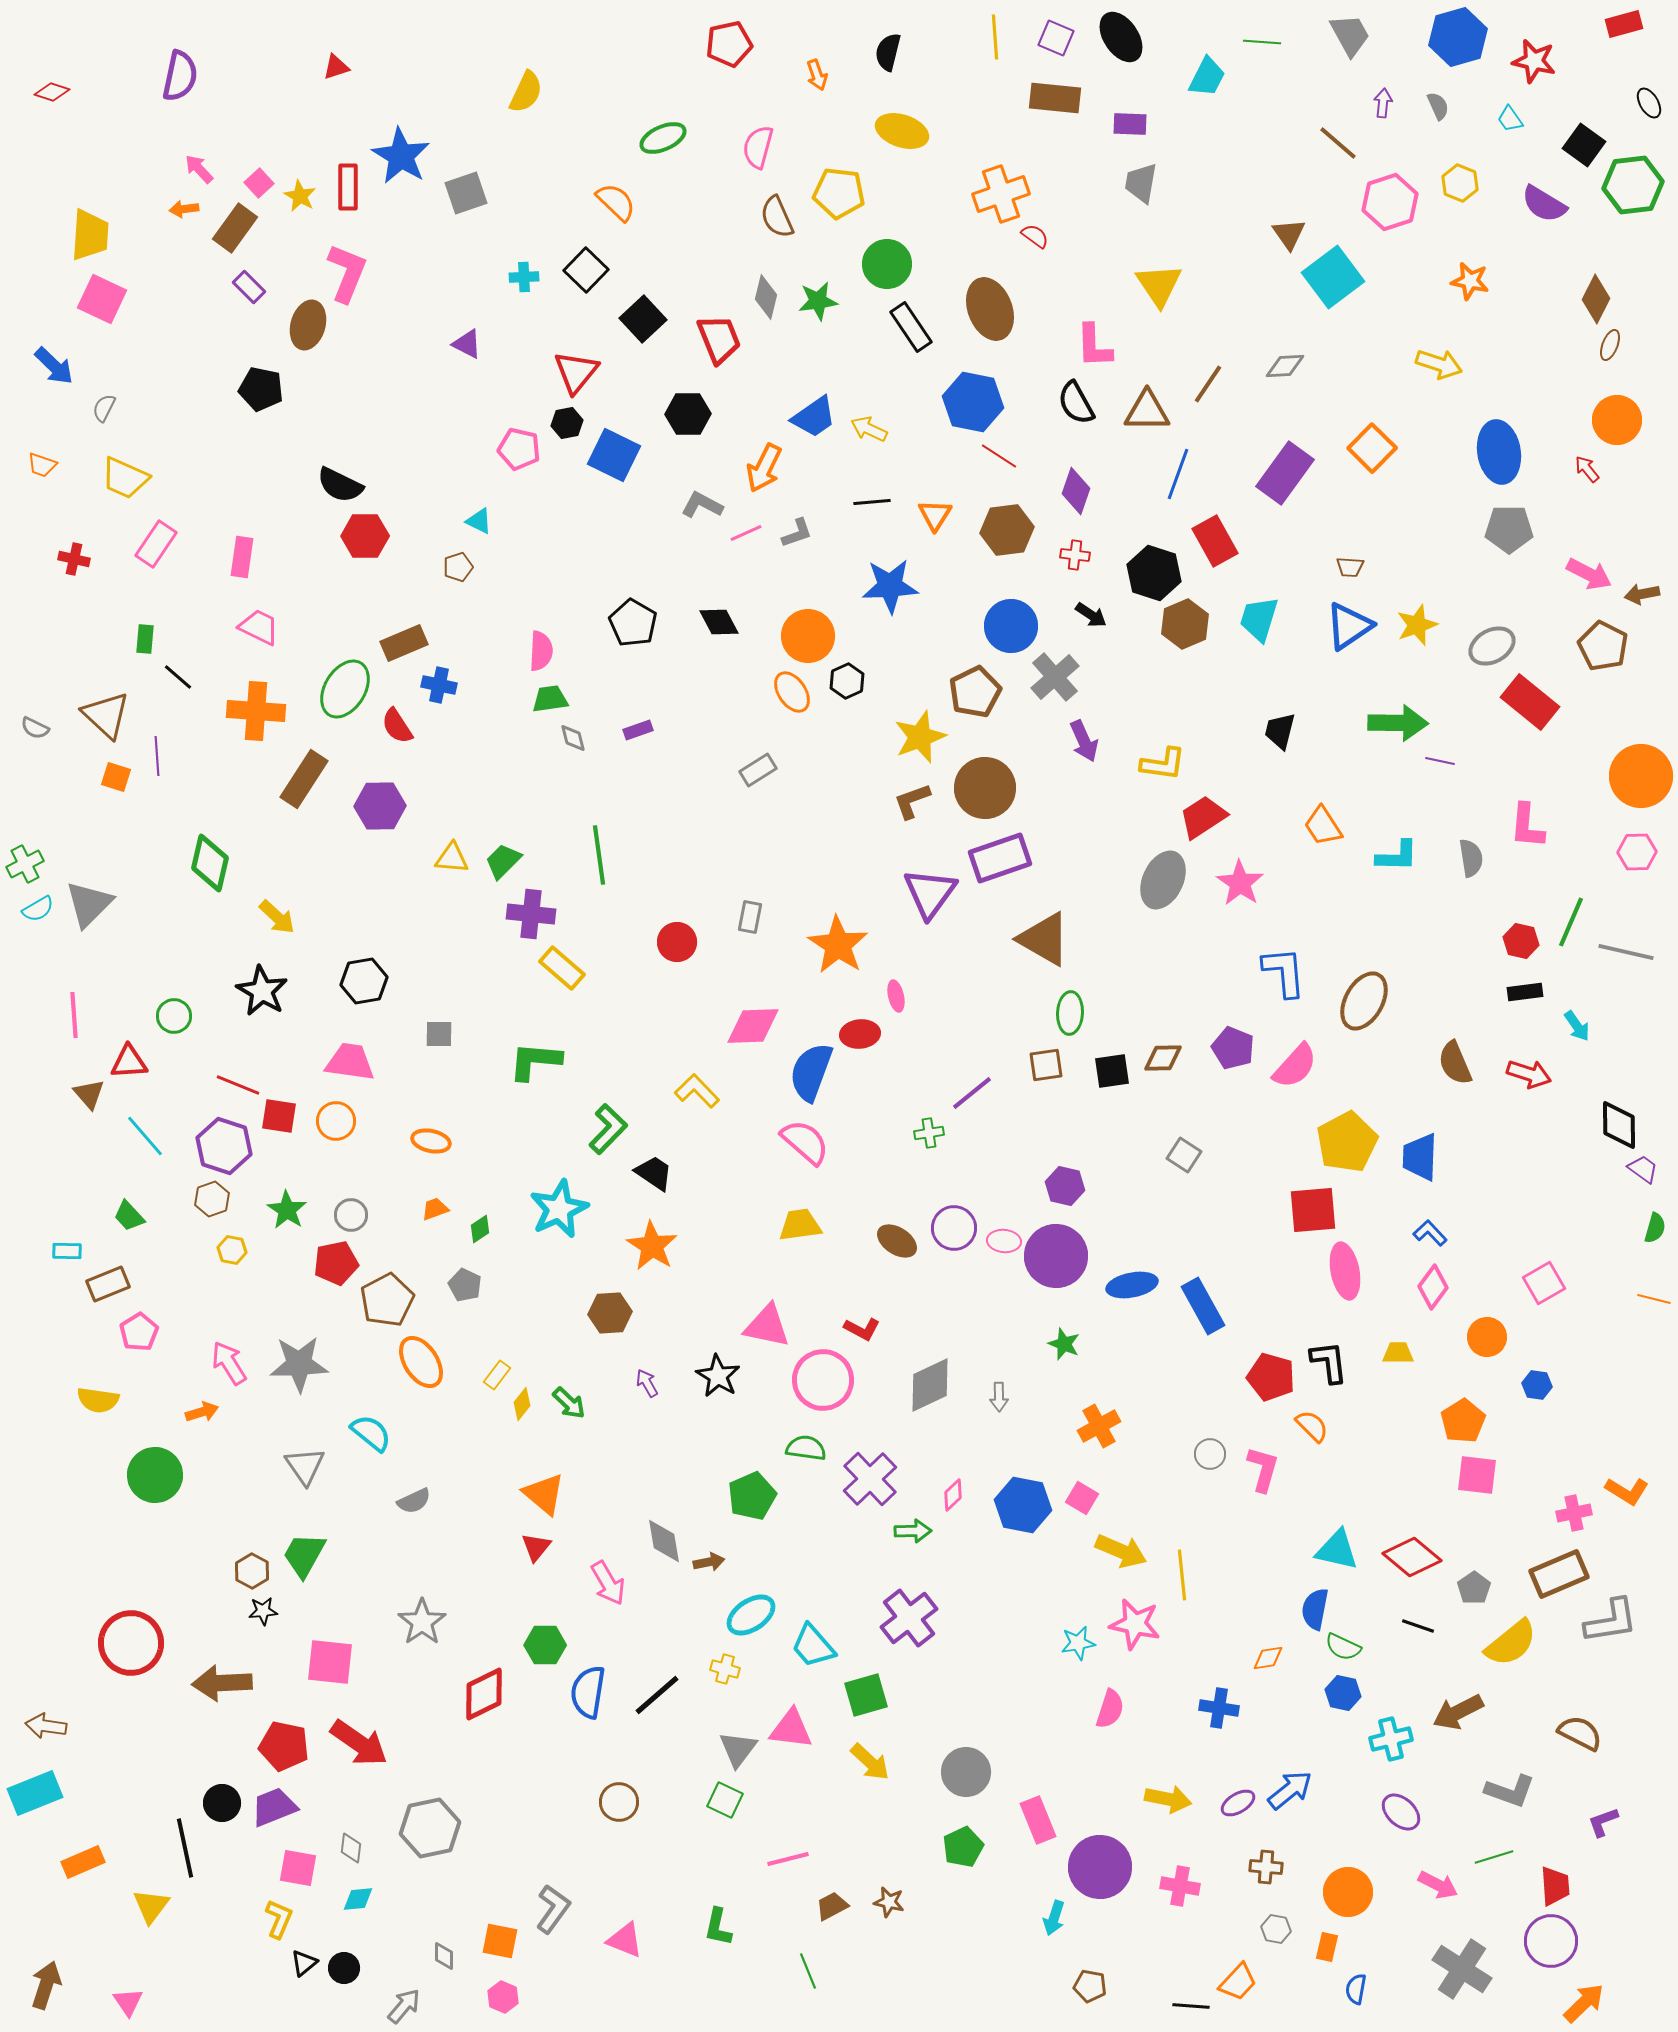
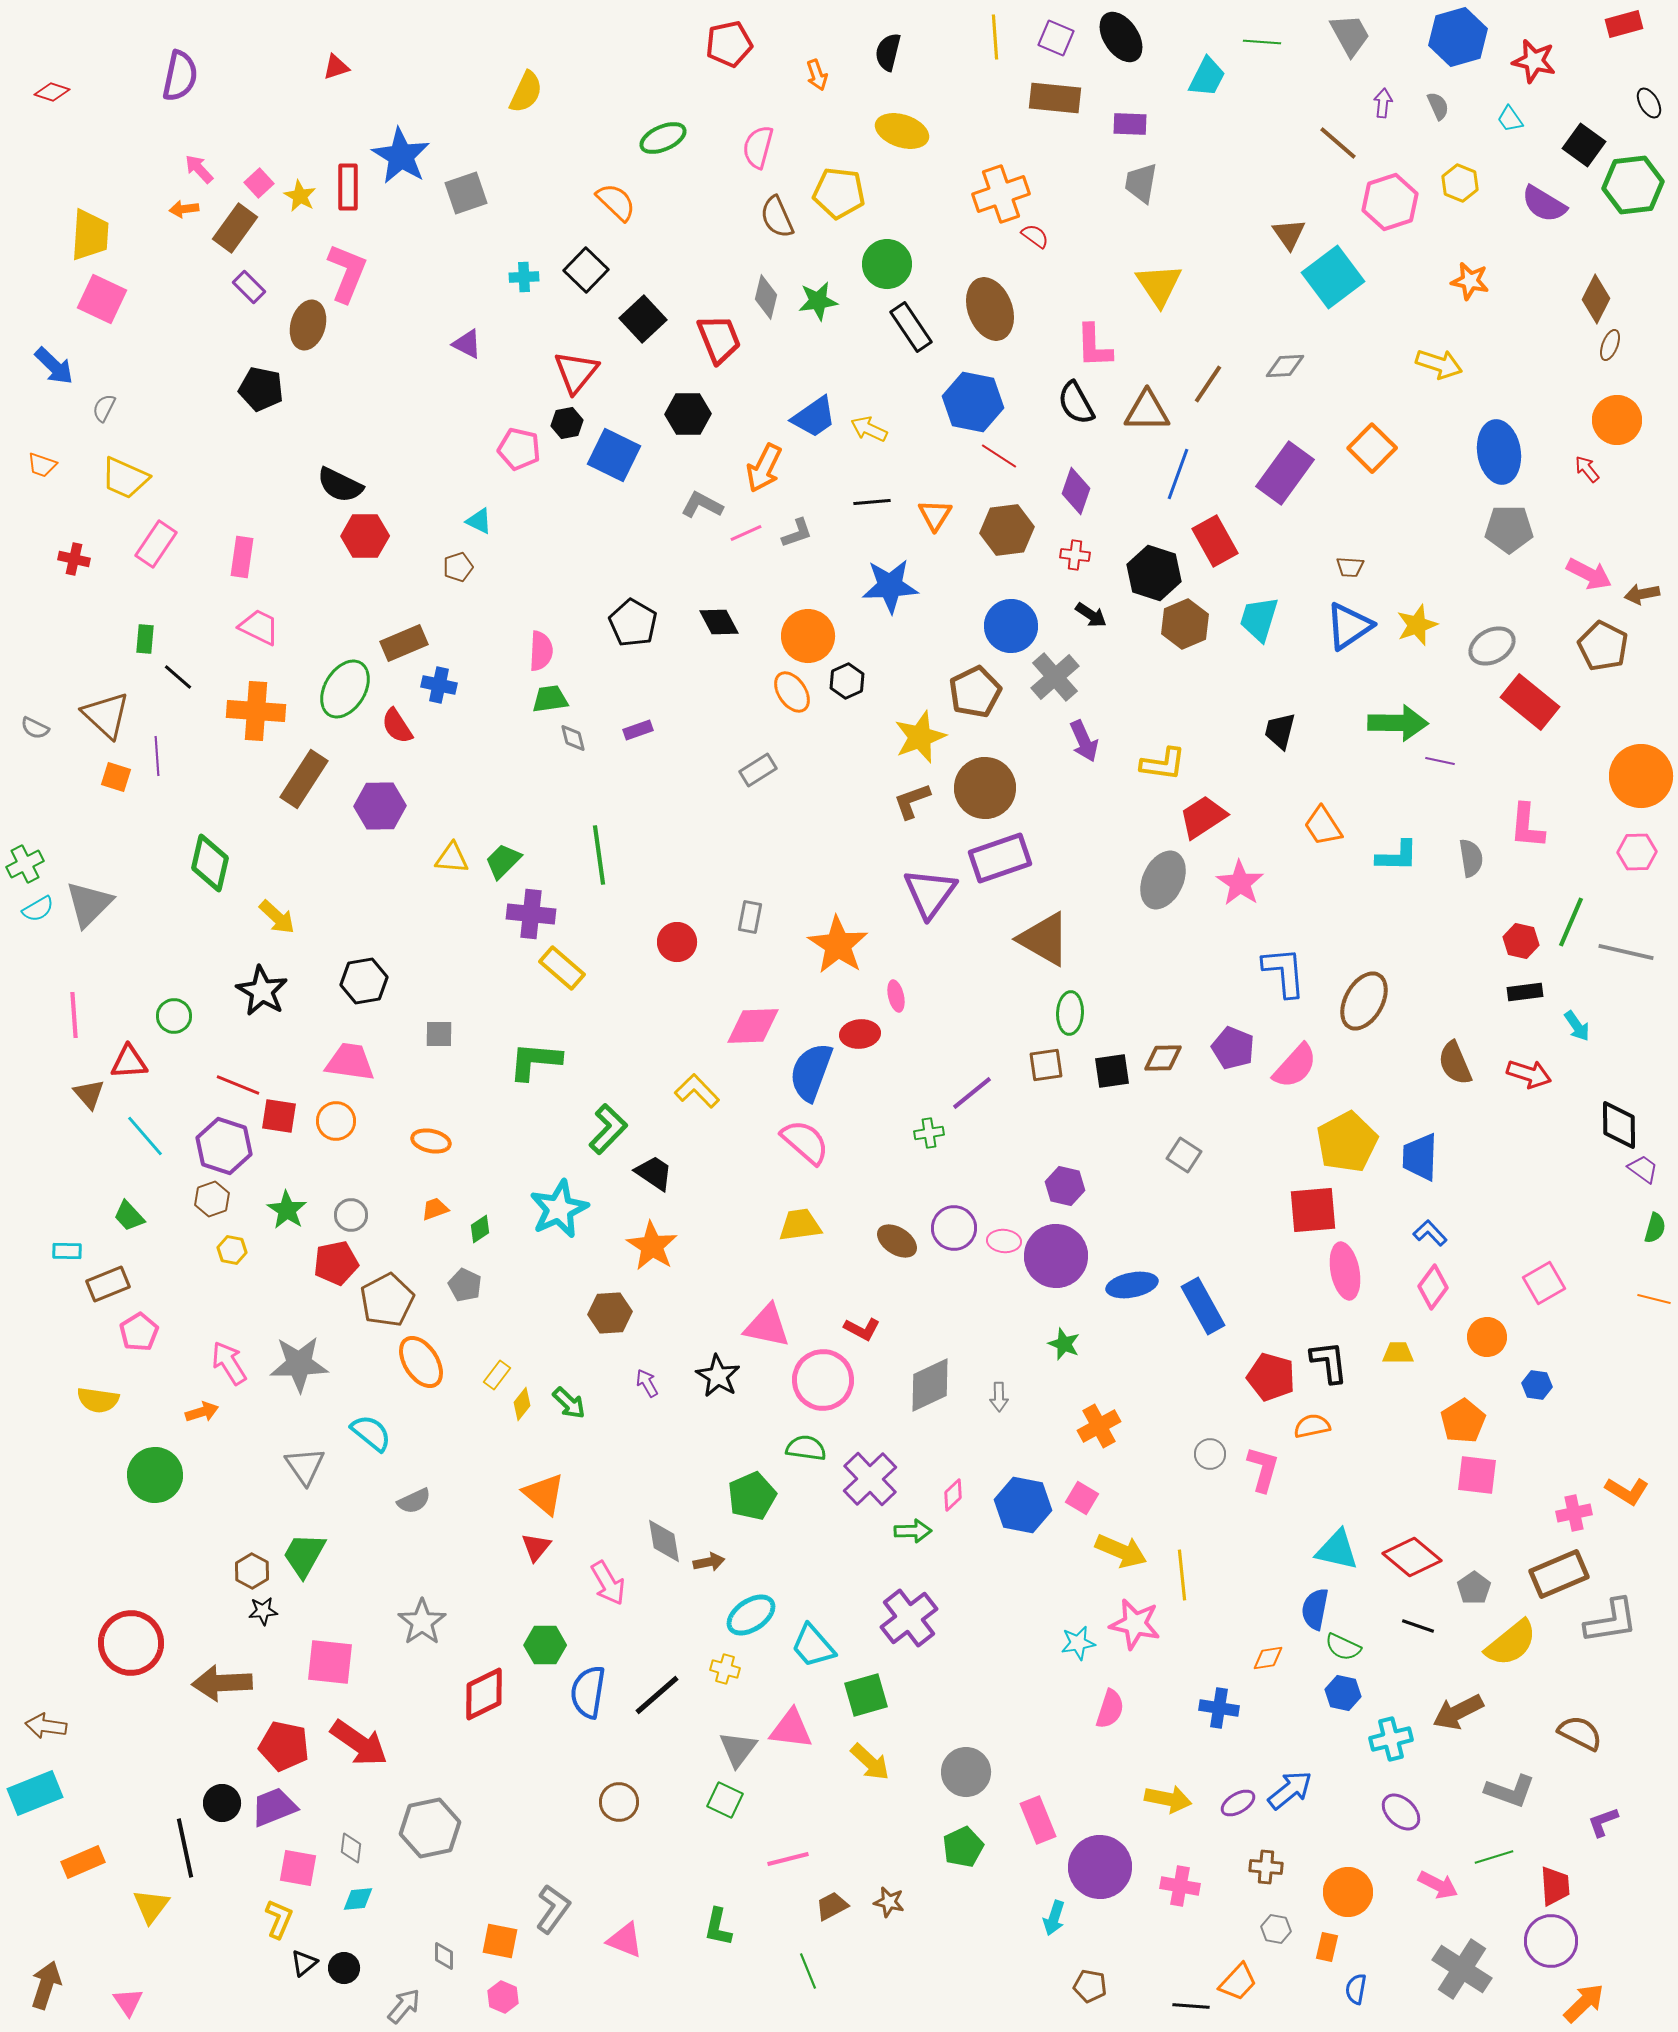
orange semicircle at (1312, 1426): rotated 57 degrees counterclockwise
